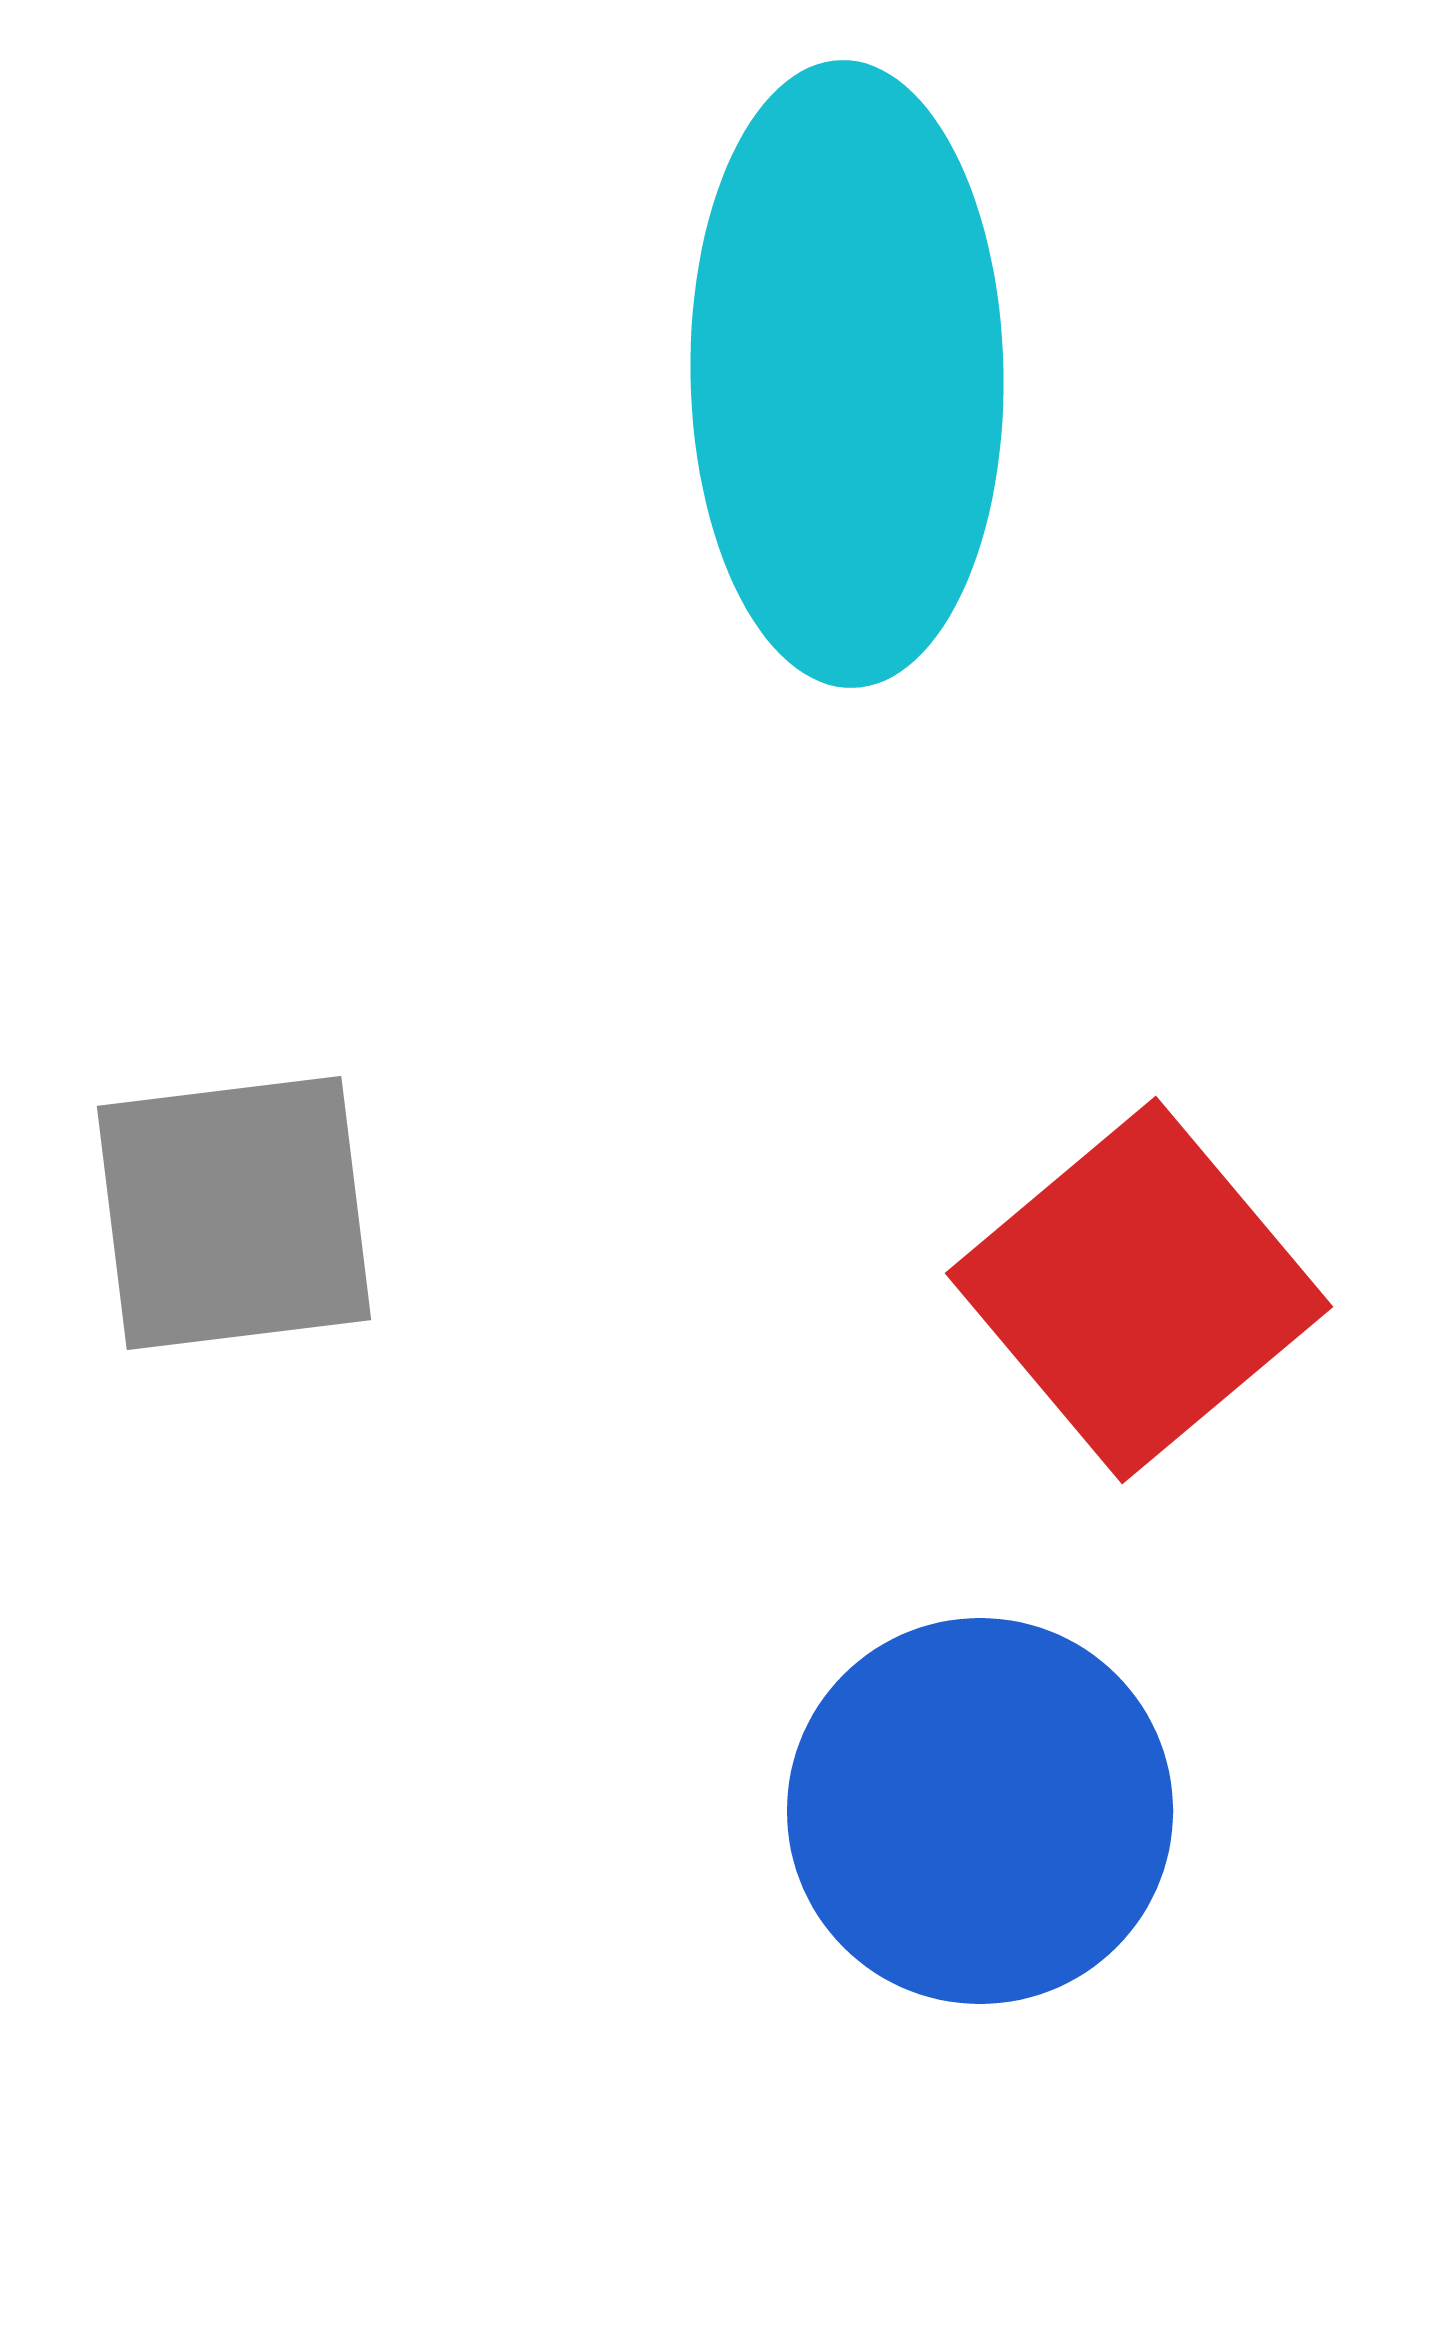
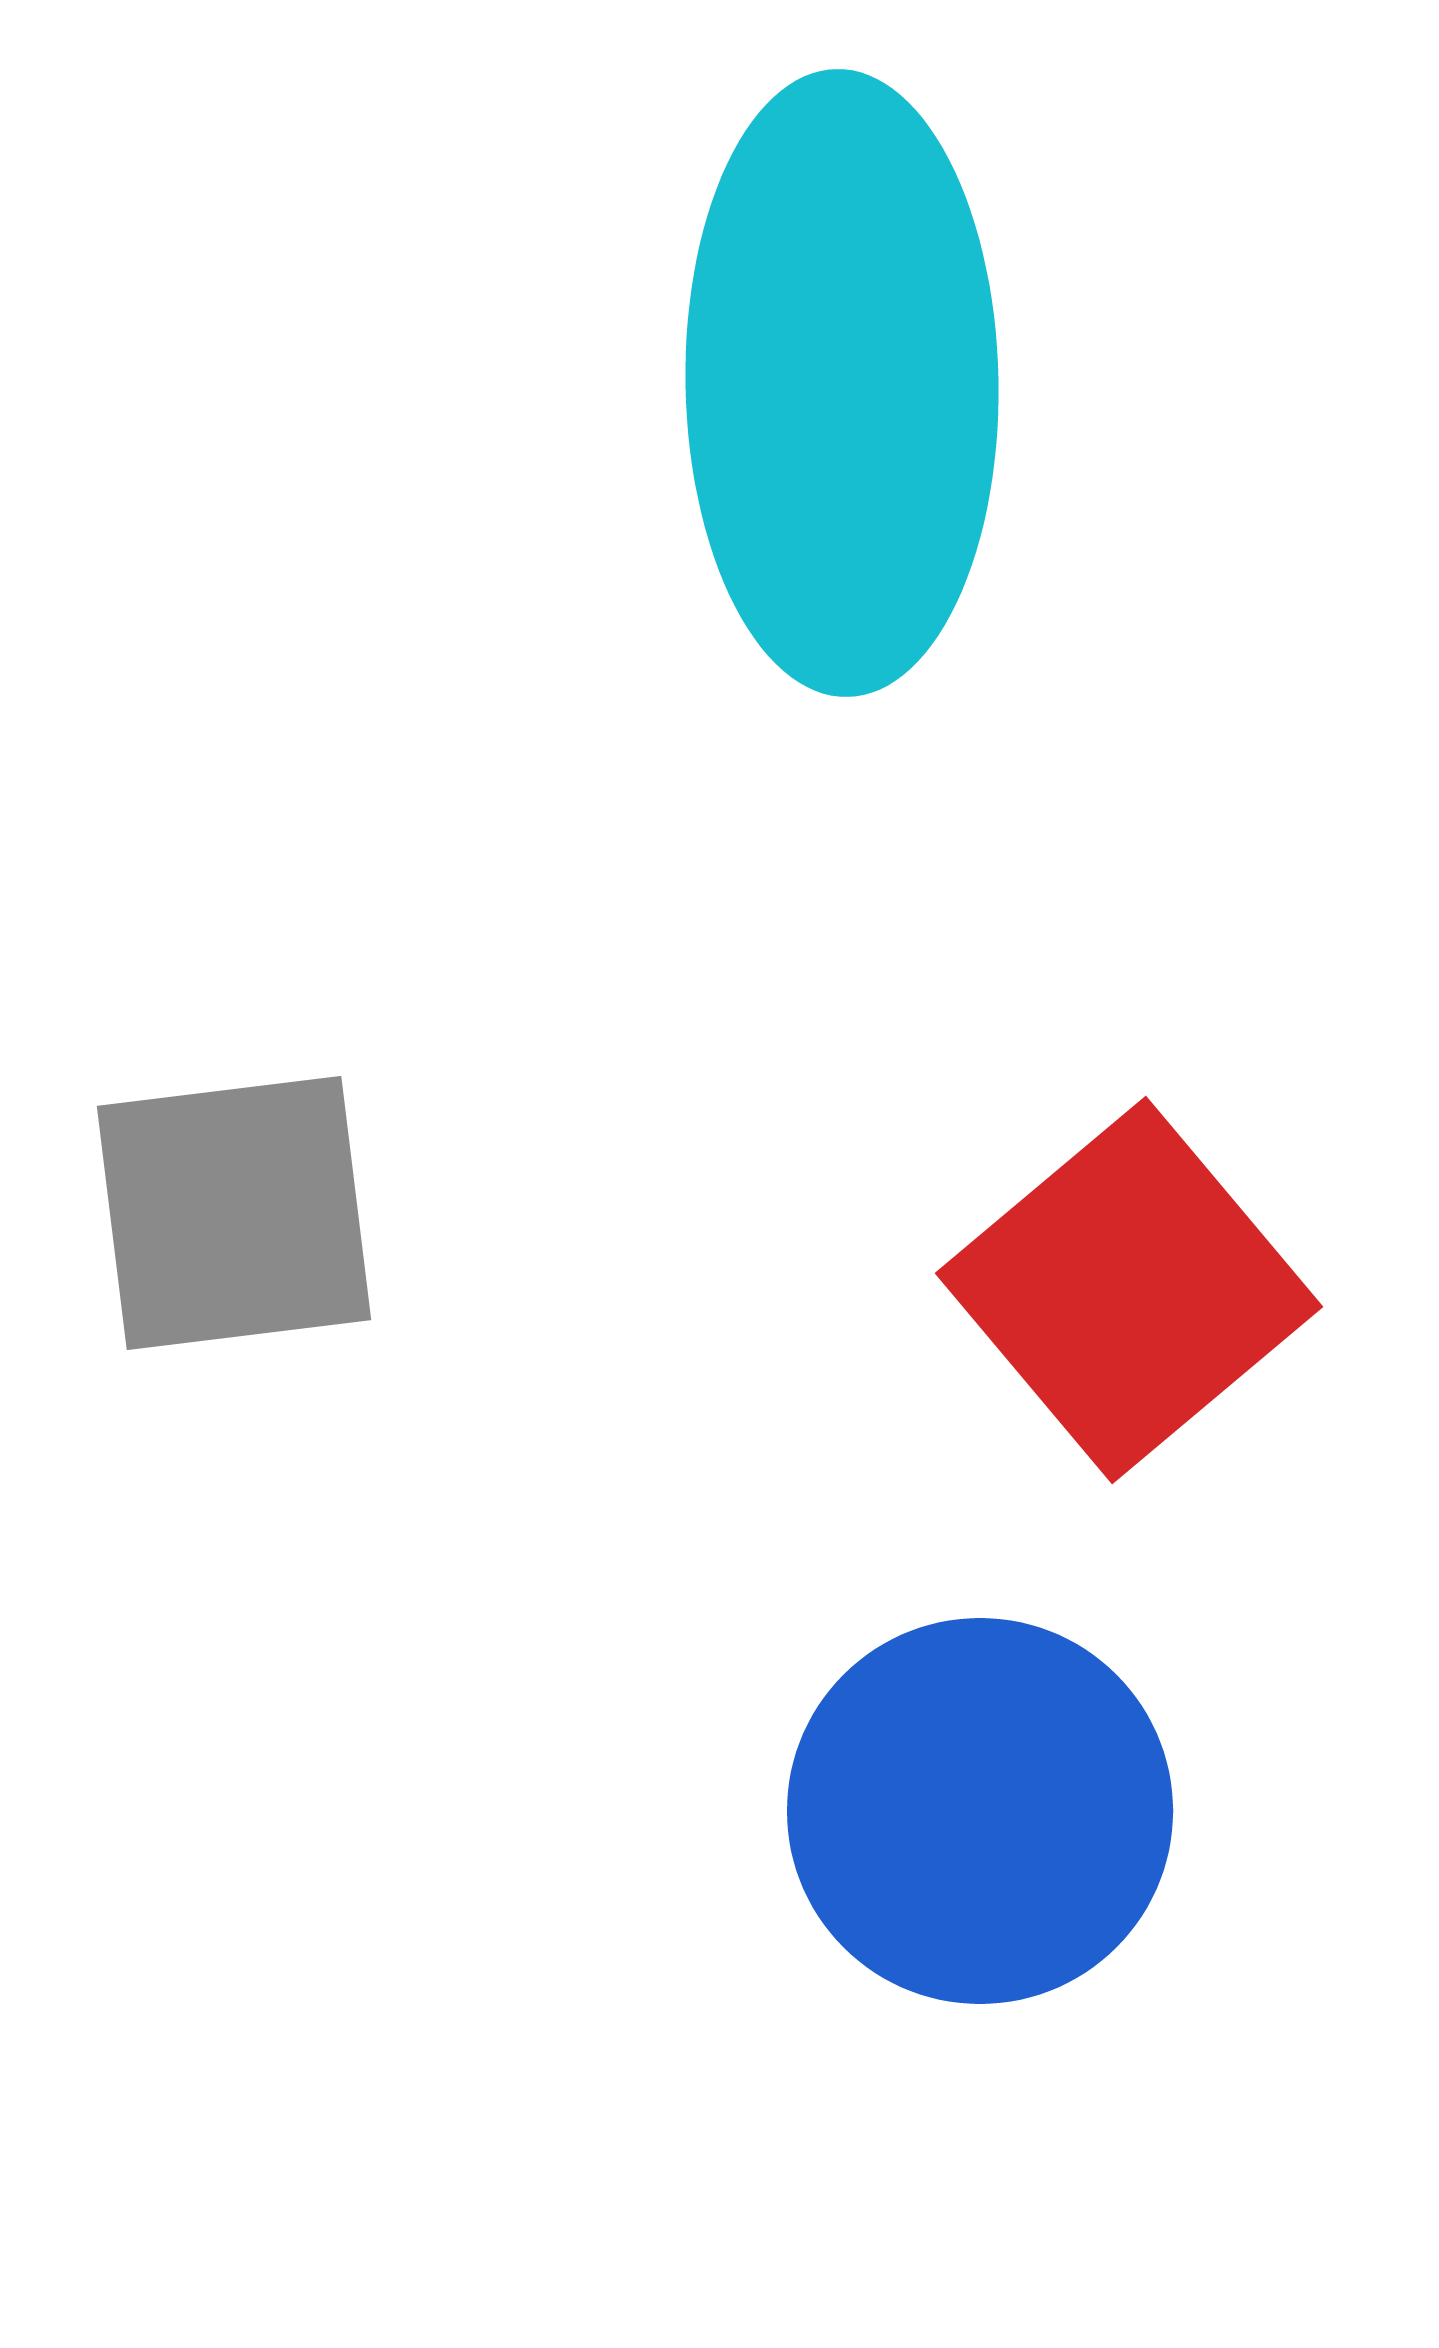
cyan ellipse: moved 5 px left, 9 px down
red square: moved 10 px left
